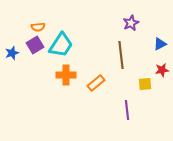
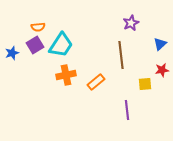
blue triangle: rotated 16 degrees counterclockwise
orange cross: rotated 12 degrees counterclockwise
orange rectangle: moved 1 px up
